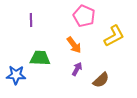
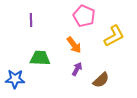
blue star: moved 1 px left, 4 px down
